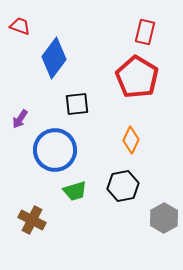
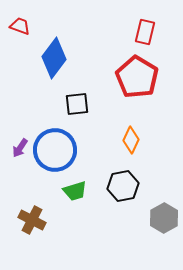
purple arrow: moved 29 px down
